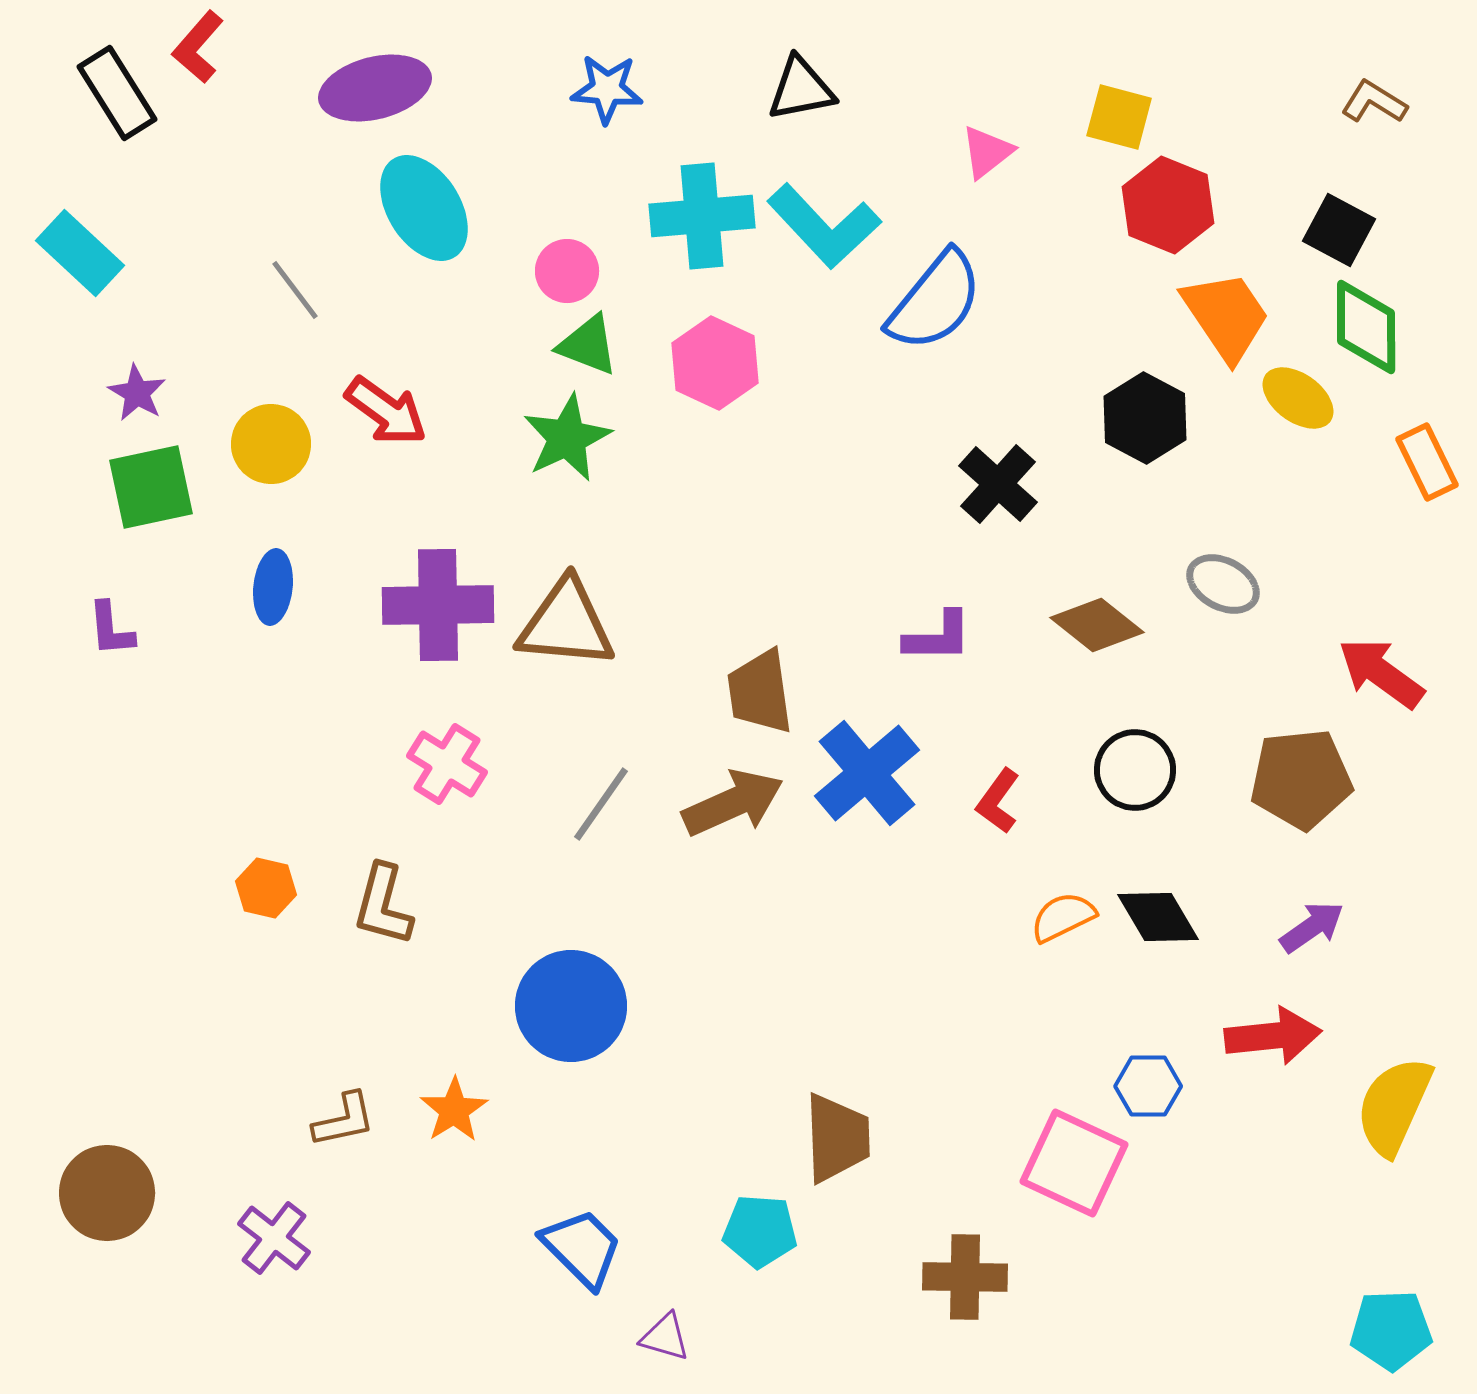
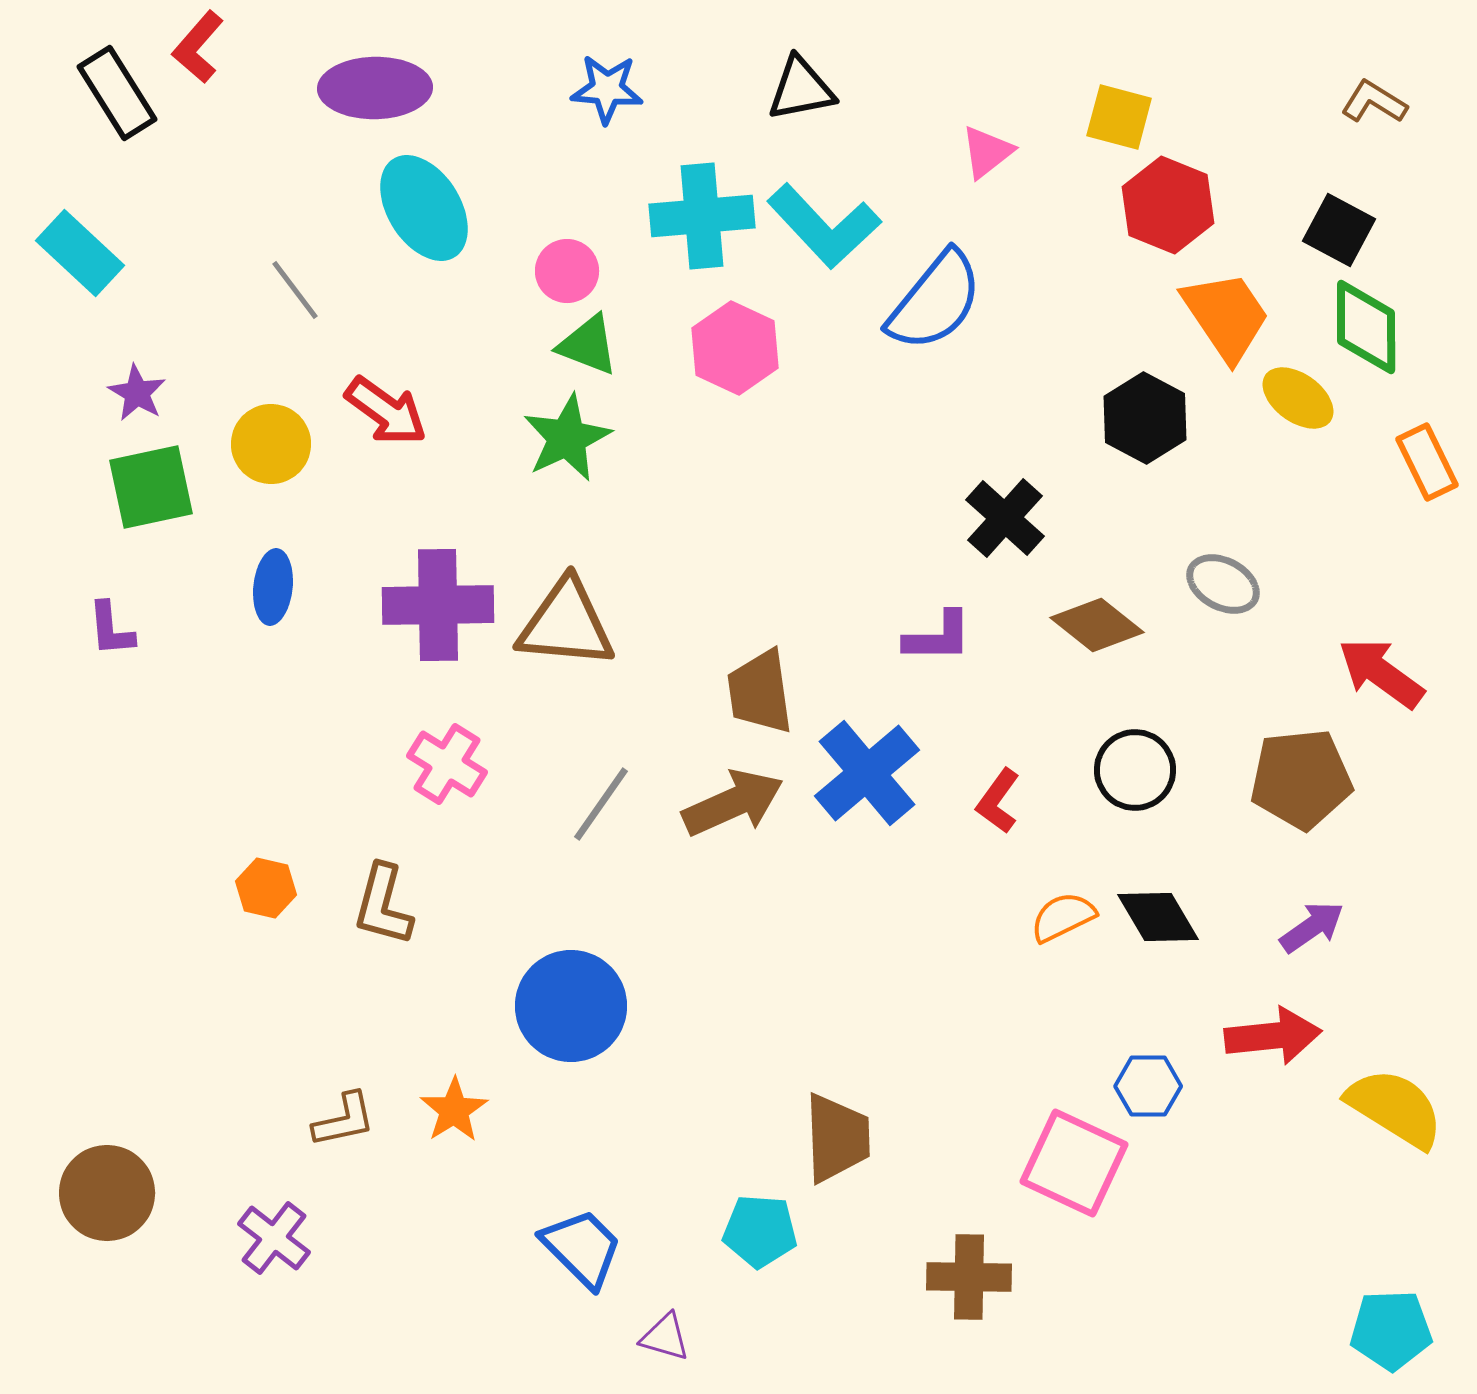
purple ellipse at (375, 88): rotated 13 degrees clockwise
pink hexagon at (715, 363): moved 20 px right, 15 px up
black cross at (998, 484): moved 7 px right, 34 px down
yellow semicircle at (1394, 1106): moved 1 px right, 2 px down; rotated 98 degrees clockwise
brown cross at (965, 1277): moved 4 px right
